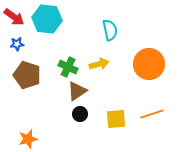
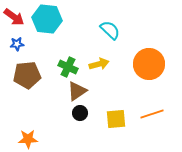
cyan semicircle: rotated 35 degrees counterclockwise
brown pentagon: rotated 24 degrees counterclockwise
black circle: moved 1 px up
orange star: rotated 12 degrees clockwise
